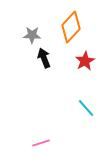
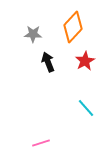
orange diamond: moved 2 px right
gray star: moved 1 px right, 1 px up
black arrow: moved 4 px right, 4 px down
